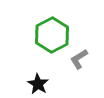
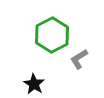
black star: moved 4 px left
